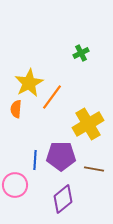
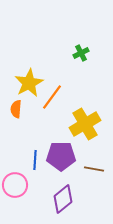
yellow cross: moved 3 px left
